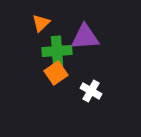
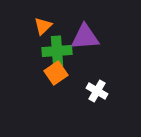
orange triangle: moved 2 px right, 3 px down
white cross: moved 6 px right
